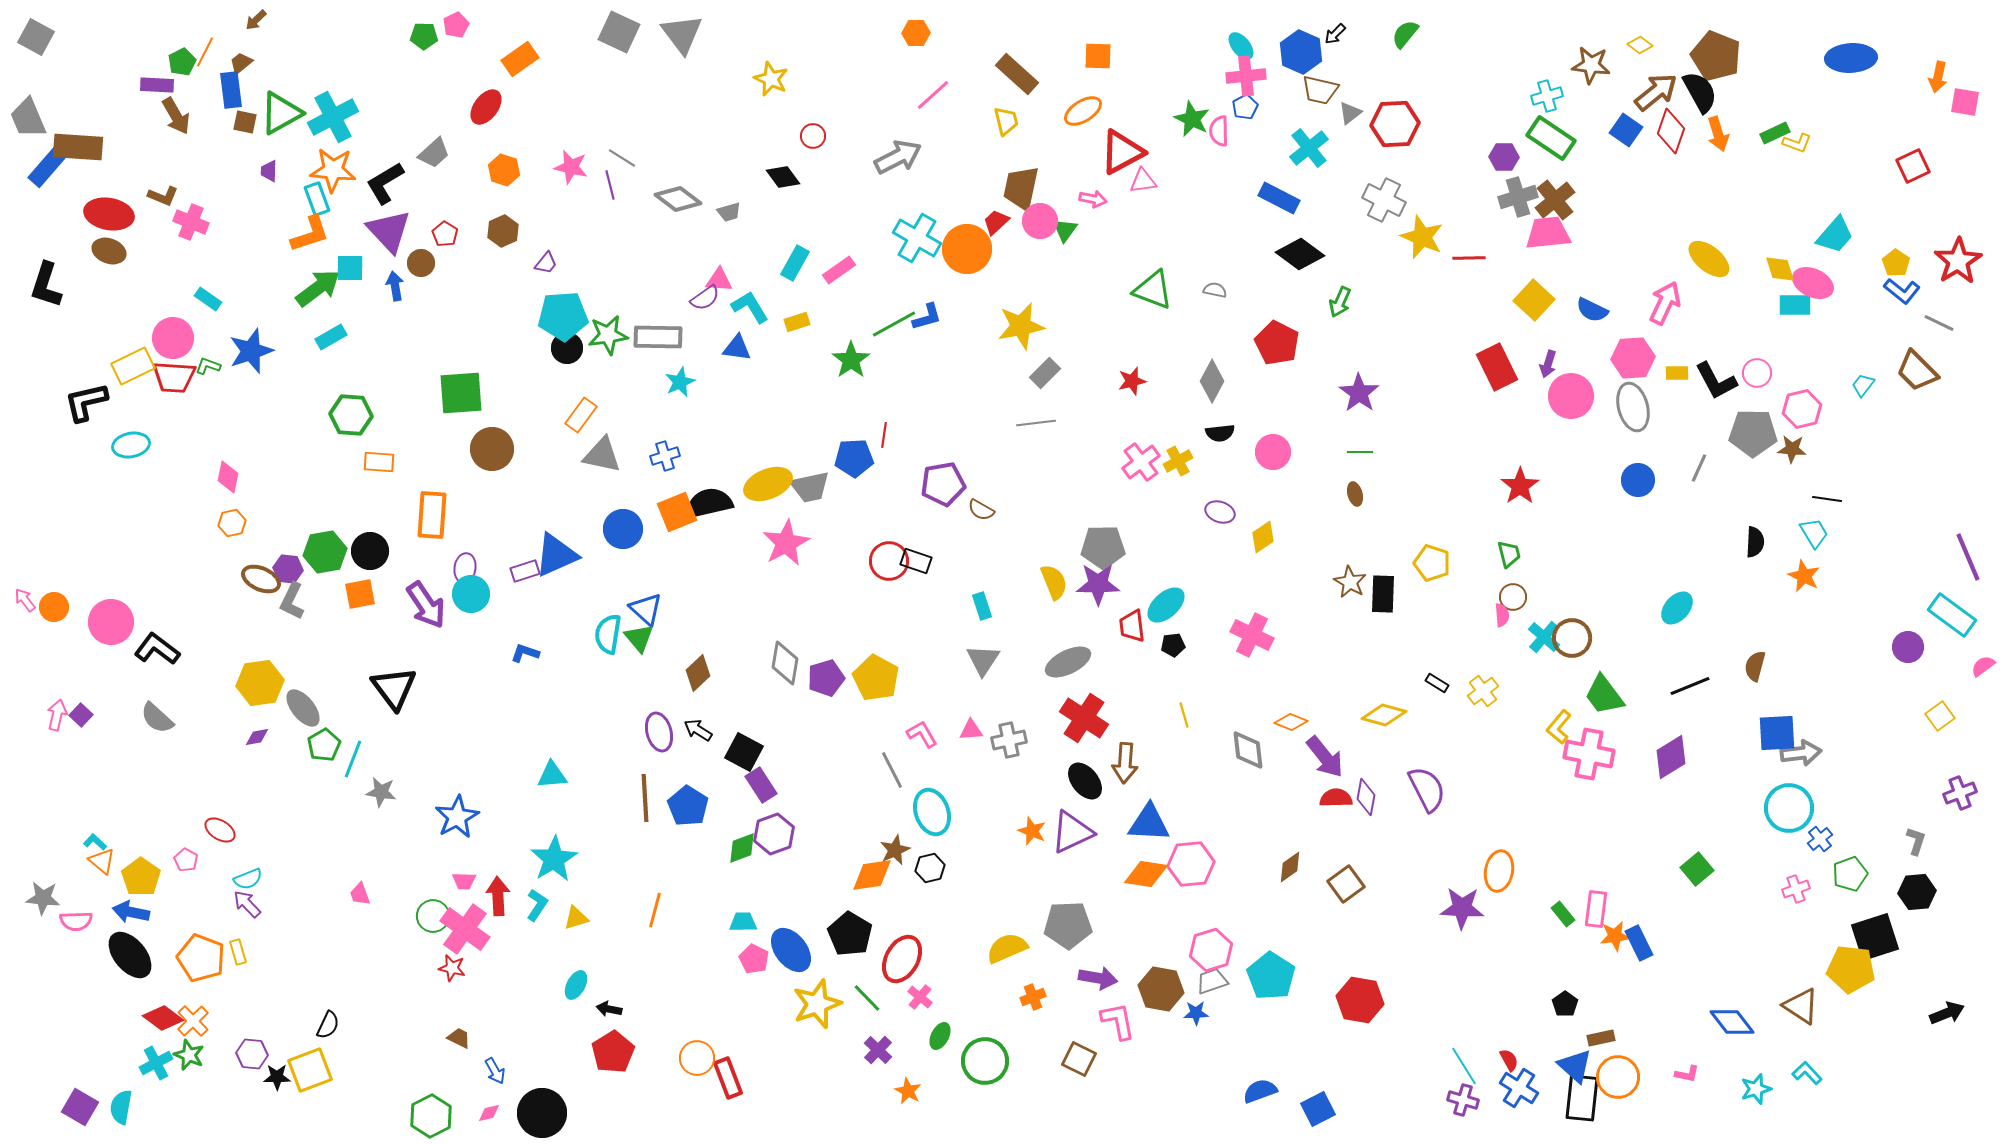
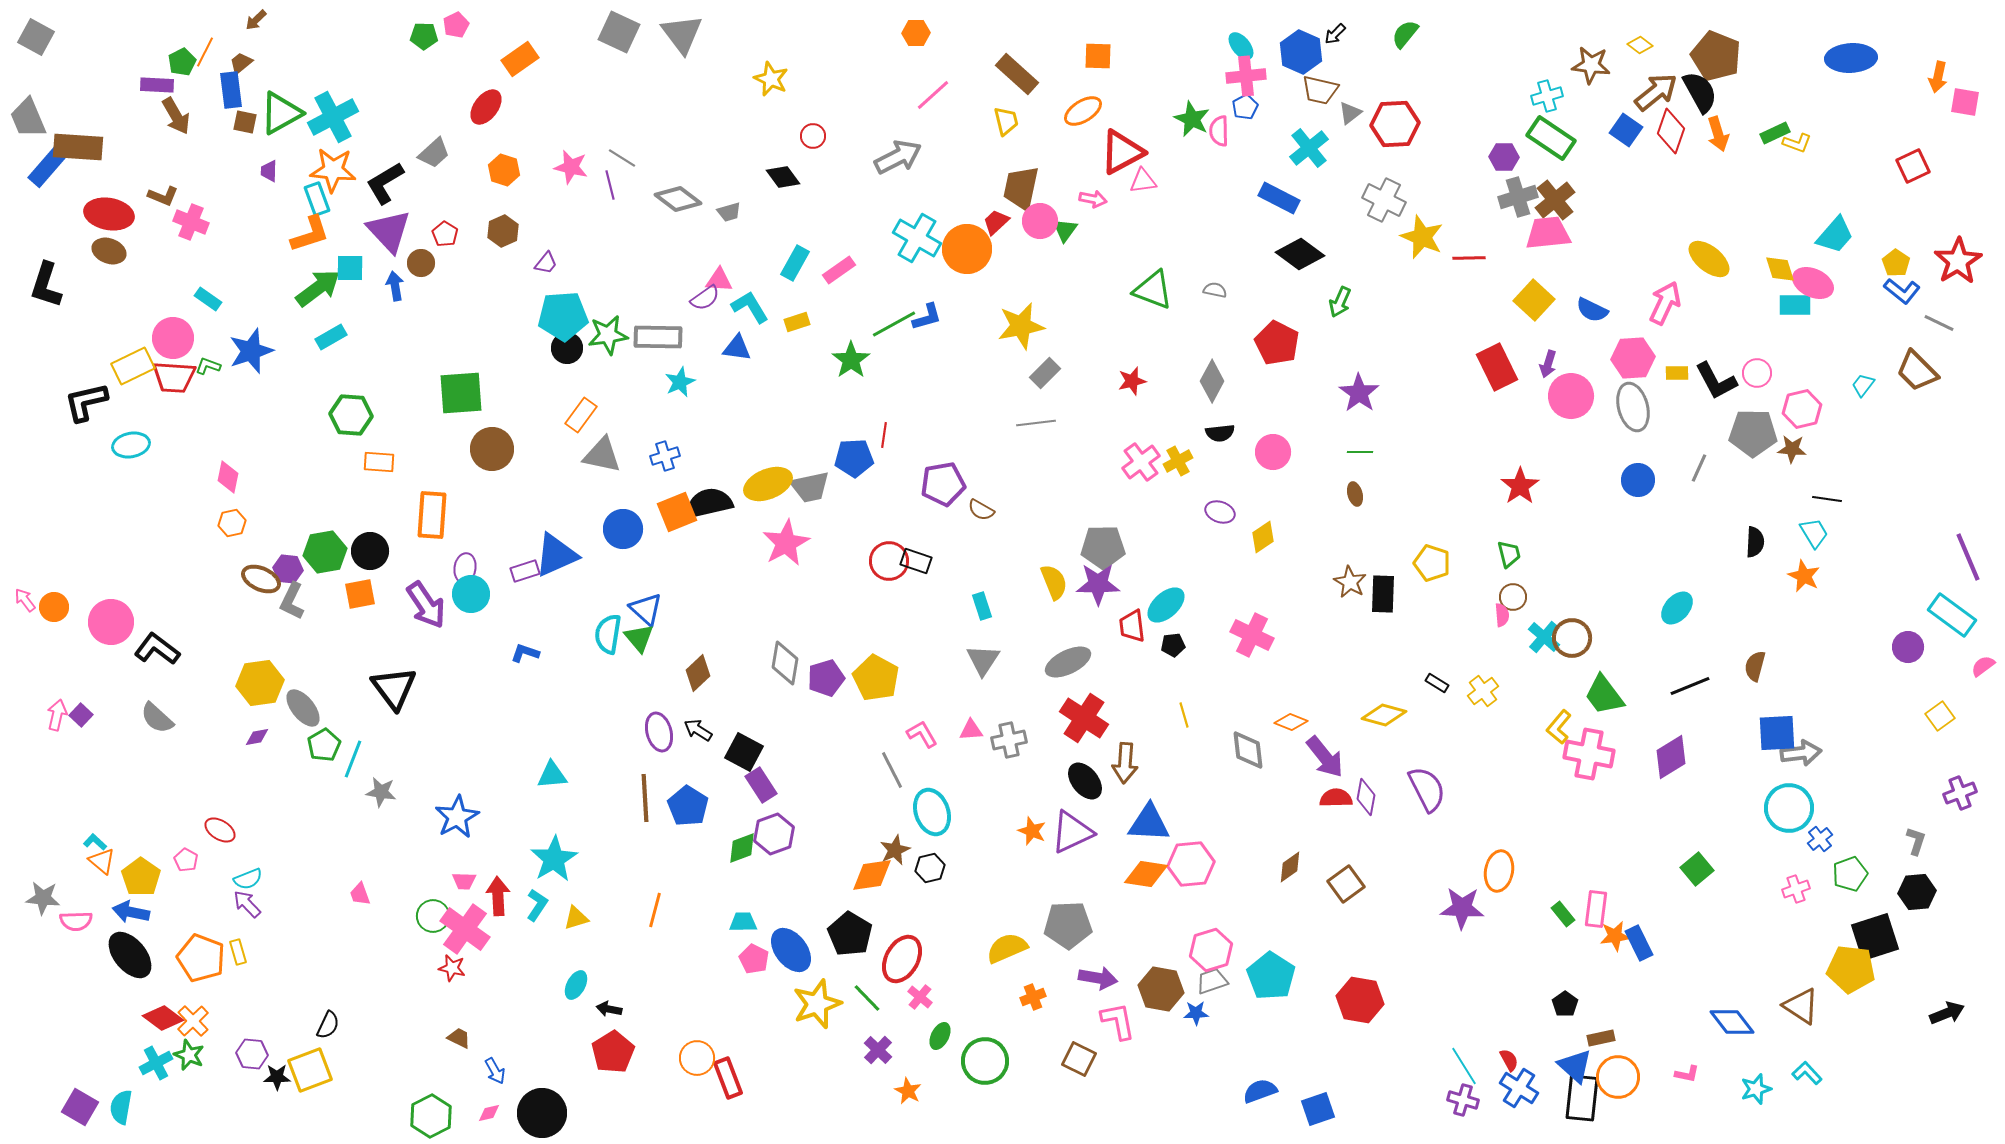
blue square at (1318, 1109): rotated 8 degrees clockwise
